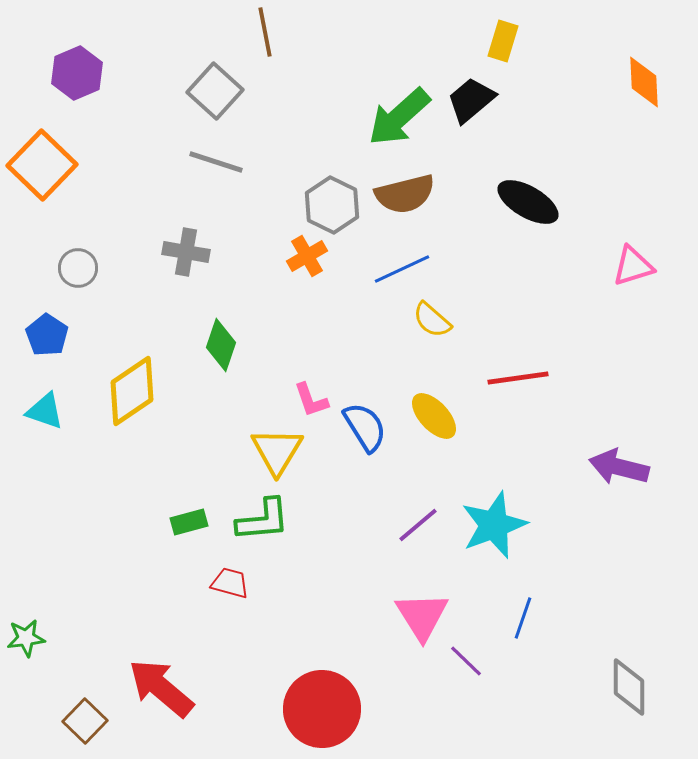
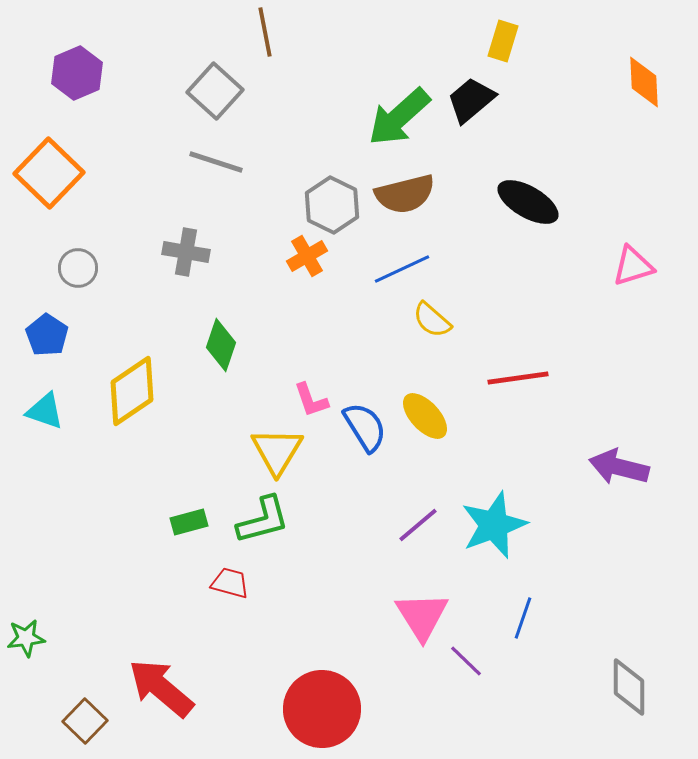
orange square at (42, 165): moved 7 px right, 8 px down
yellow ellipse at (434, 416): moved 9 px left
green L-shape at (263, 520): rotated 10 degrees counterclockwise
